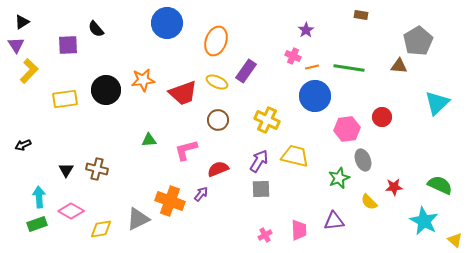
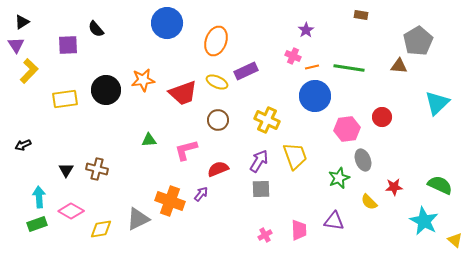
purple rectangle at (246, 71): rotated 30 degrees clockwise
yellow trapezoid at (295, 156): rotated 56 degrees clockwise
purple triangle at (334, 221): rotated 15 degrees clockwise
